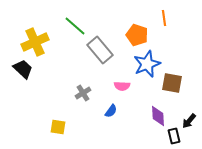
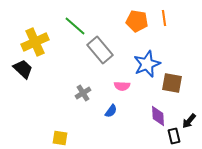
orange pentagon: moved 14 px up; rotated 10 degrees counterclockwise
yellow square: moved 2 px right, 11 px down
